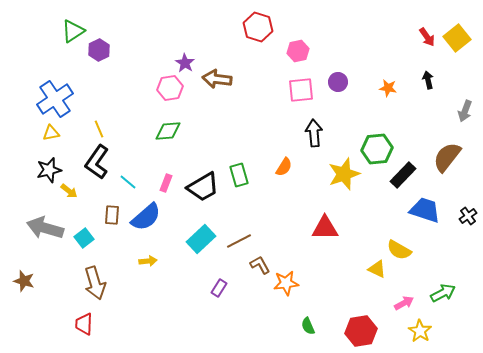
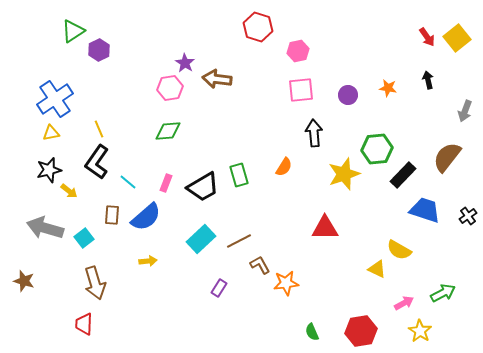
purple circle at (338, 82): moved 10 px right, 13 px down
green semicircle at (308, 326): moved 4 px right, 6 px down
